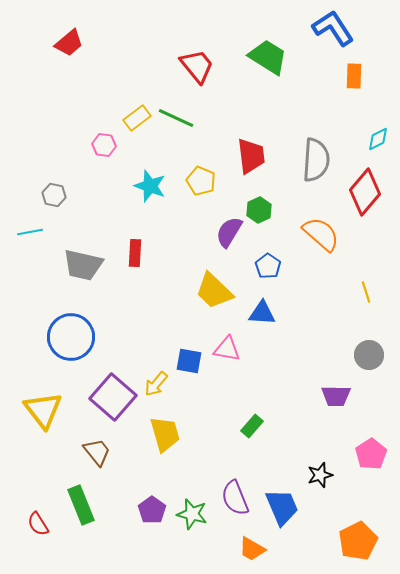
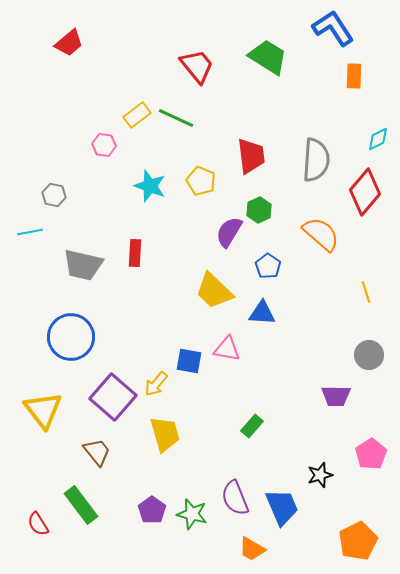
yellow rectangle at (137, 118): moved 3 px up
green rectangle at (81, 505): rotated 15 degrees counterclockwise
